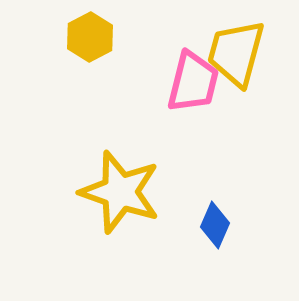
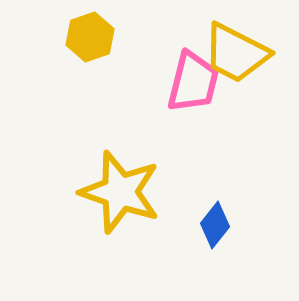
yellow hexagon: rotated 9 degrees clockwise
yellow trapezoid: rotated 78 degrees counterclockwise
blue diamond: rotated 15 degrees clockwise
